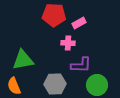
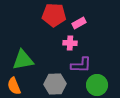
pink cross: moved 2 px right
